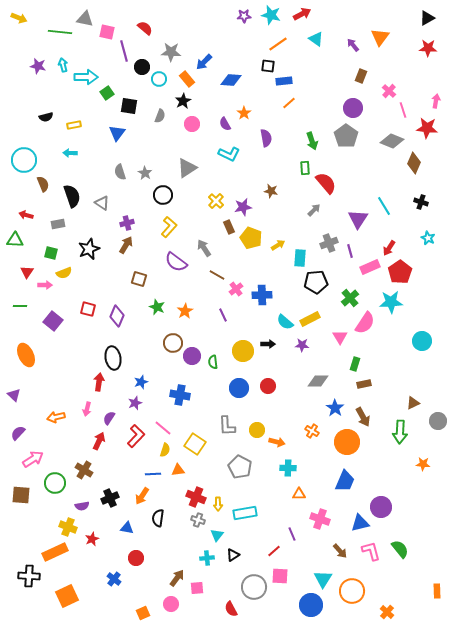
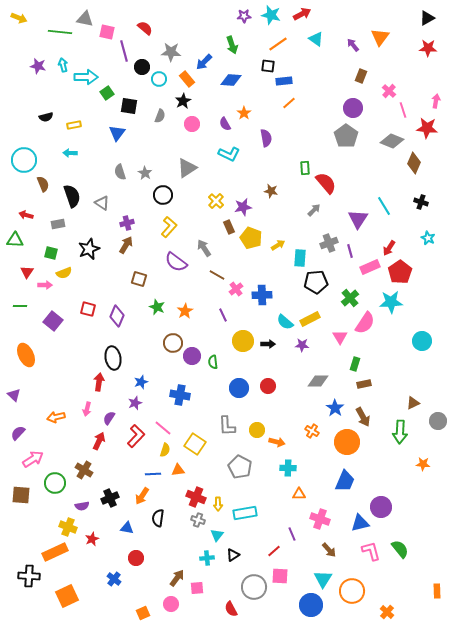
green arrow at (312, 141): moved 80 px left, 96 px up
yellow circle at (243, 351): moved 10 px up
brown arrow at (340, 551): moved 11 px left, 1 px up
